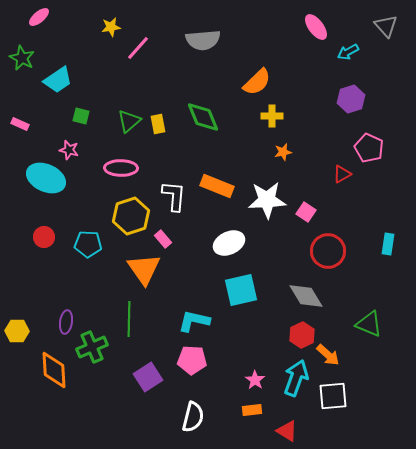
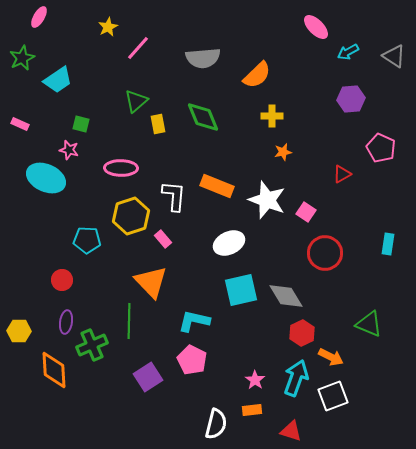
pink ellipse at (39, 17): rotated 20 degrees counterclockwise
gray triangle at (386, 26): moved 8 px right, 30 px down; rotated 15 degrees counterclockwise
yellow star at (111, 27): moved 3 px left; rotated 18 degrees counterclockwise
pink ellipse at (316, 27): rotated 8 degrees counterclockwise
gray semicircle at (203, 40): moved 18 px down
green star at (22, 58): rotated 20 degrees clockwise
orange semicircle at (257, 82): moved 7 px up
purple hexagon at (351, 99): rotated 12 degrees clockwise
green square at (81, 116): moved 8 px down
green triangle at (129, 121): moved 7 px right, 20 px up
pink pentagon at (369, 148): moved 12 px right
white star at (267, 200): rotated 24 degrees clockwise
red circle at (44, 237): moved 18 px right, 43 px down
cyan pentagon at (88, 244): moved 1 px left, 4 px up
red circle at (328, 251): moved 3 px left, 2 px down
orange triangle at (144, 269): moved 7 px right, 13 px down; rotated 9 degrees counterclockwise
gray diamond at (306, 296): moved 20 px left
green line at (129, 319): moved 2 px down
yellow hexagon at (17, 331): moved 2 px right
red hexagon at (302, 335): moved 2 px up
green cross at (92, 347): moved 2 px up
orange arrow at (328, 355): moved 3 px right, 2 px down; rotated 15 degrees counterclockwise
pink pentagon at (192, 360): rotated 24 degrees clockwise
white square at (333, 396): rotated 16 degrees counterclockwise
white semicircle at (193, 417): moved 23 px right, 7 px down
red triangle at (287, 431): moved 4 px right; rotated 15 degrees counterclockwise
